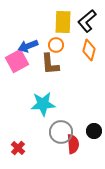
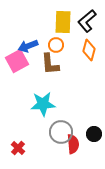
black circle: moved 3 px down
